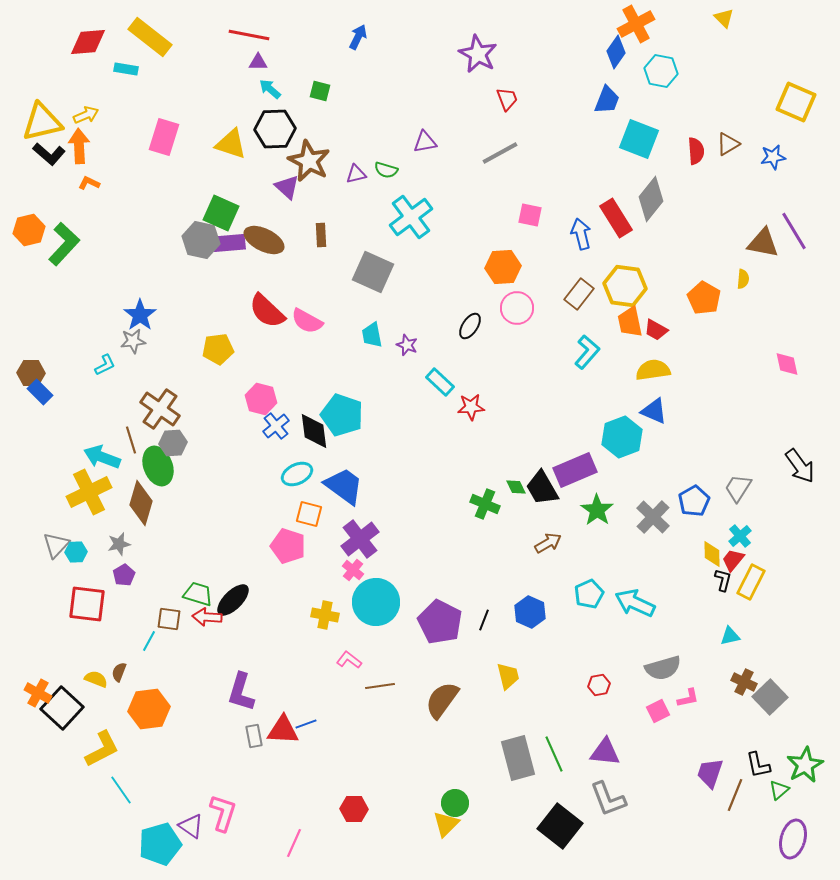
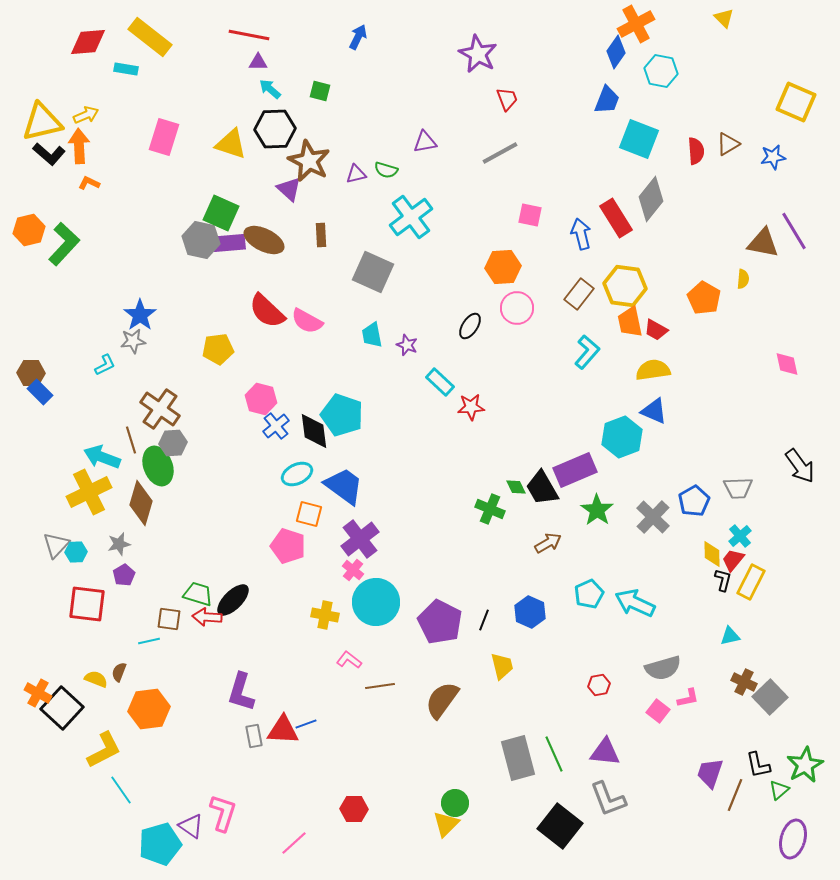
purple triangle at (287, 187): moved 2 px right, 2 px down
gray trapezoid at (738, 488): rotated 124 degrees counterclockwise
green cross at (485, 504): moved 5 px right, 5 px down
cyan line at (149, 641): rotated 50 degrees clockwise
yellow trapezoid at (508, 676): moved 6 px left, 10 px up
pink square at (658, 711): rotated 25 degrees counterclockwise
yellow L-shape at (102, 749): moved 2 px right, 1 px down
pink line at (294, 843): rotated 24 degrees clockwise
